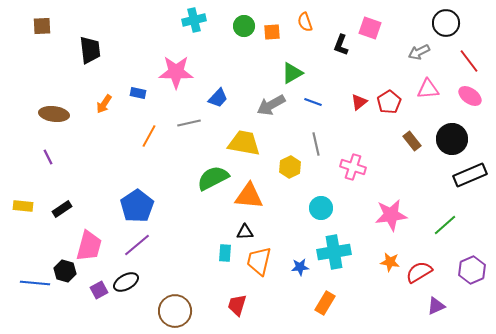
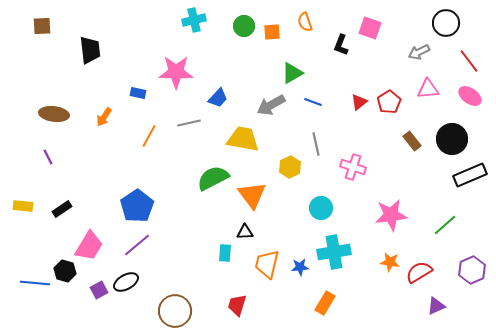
orange arrow at (104, 104): moved 13 px down
yellow trapezoid at (244, 143): moved 1 px left, 4 px up
orange triangle at (249, 196): moved 3 px right, 1 px up; rotated 48 degrees clockwise
pink trapezoid at (89, 246): rotated 16 degrees clockwise
orange trapezoid at (259, 261): moved 8 px right, 3 px down
